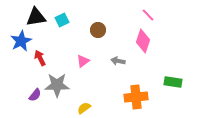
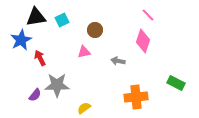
brown circle: moved 3 px left
blue star: moved 1 px up
pink triangle: moved 1 px right, 9 px up; rotated 24 degrees clockwise
green rectangle: moved 3 px right, 1 px down; rotated 18 degrees clockwise
